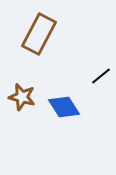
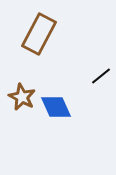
brown star: rotated 12 degrees clockwise
blue diamond: moved 8 px left; rotated 8 degrees clockwise
